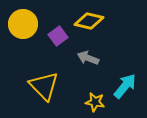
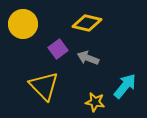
yellow diamond: moved 2 px left, 2 px down
purple square: moved 13 px down
